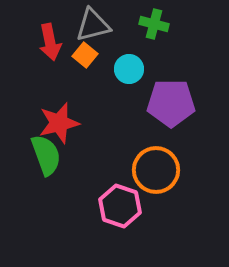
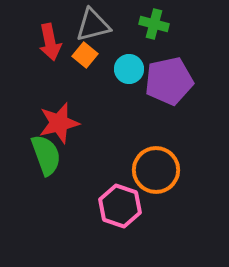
purple pentagon: moved 2 px left, 22 px up; rotated 12 degrees counterclockwise
